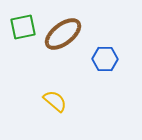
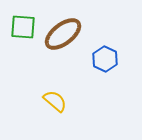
green square: rotated 16 degrees clockwise
blue hexagon: rotated 25 degrees clockwise
